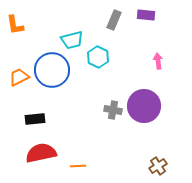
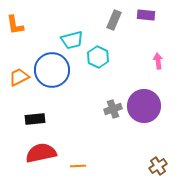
gray cross: moved 1 px up; rotated 30 degrees counterclockwise
